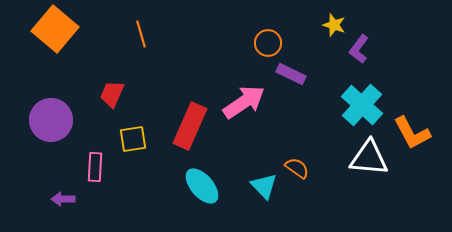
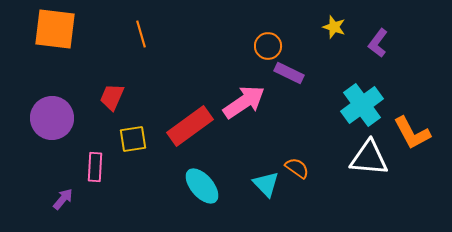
yellow star: moved 2 px down
orange square: rotated 33 degrees counterclockwise
orange circle: moved 3 px down
purple L-shape: moved 19 px right, 6 px up
purple rectangle: moved 2 px left, 1 px up
red trapezoid: moved 3 px down
cyan cross: rotated 12 degrees clockwise
purple circle: moved 1 px right, 2 px up
red rectangle: rotated 30 degrees clockwise
cyan triangle: moved 2 px right, 2 px up
purple arrow: rotated 130 degrees clockwise
